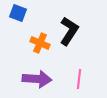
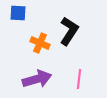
blue square: rotated 18 degrees counterclockwise
purple arrow: rotated 20 degrees counterclockwise
